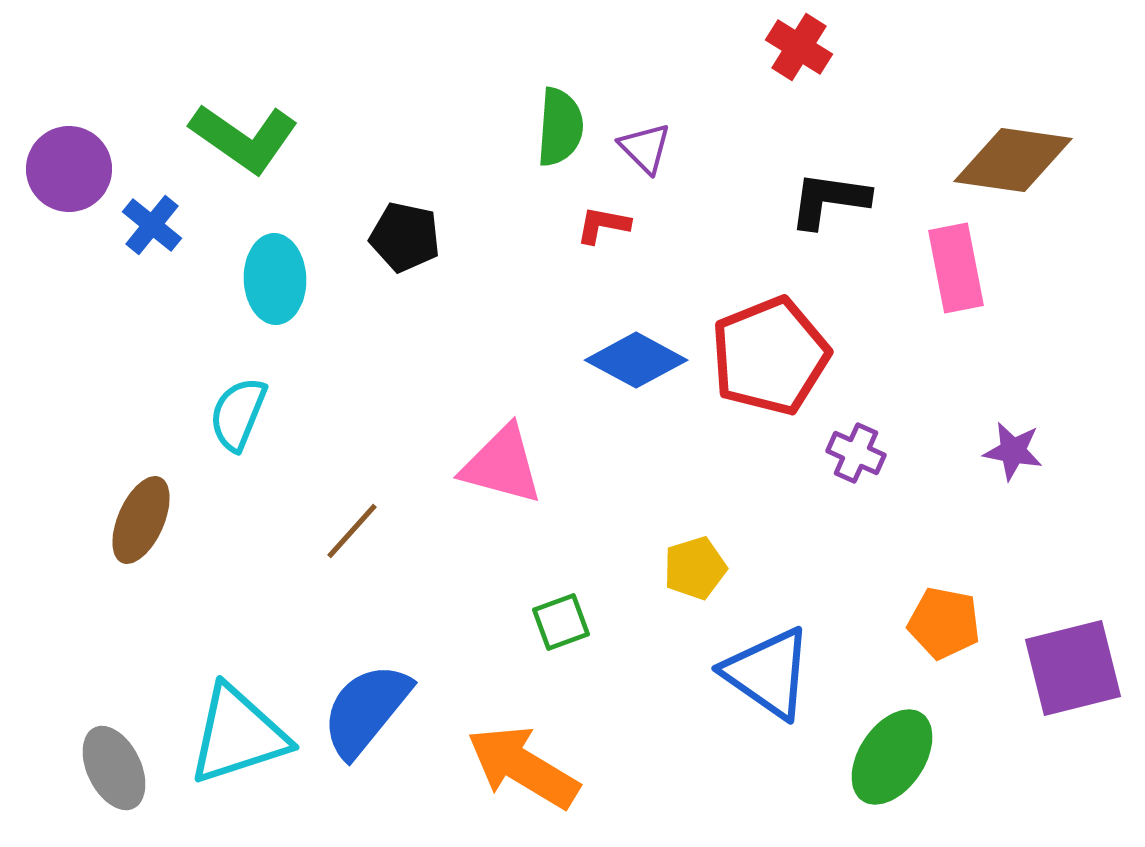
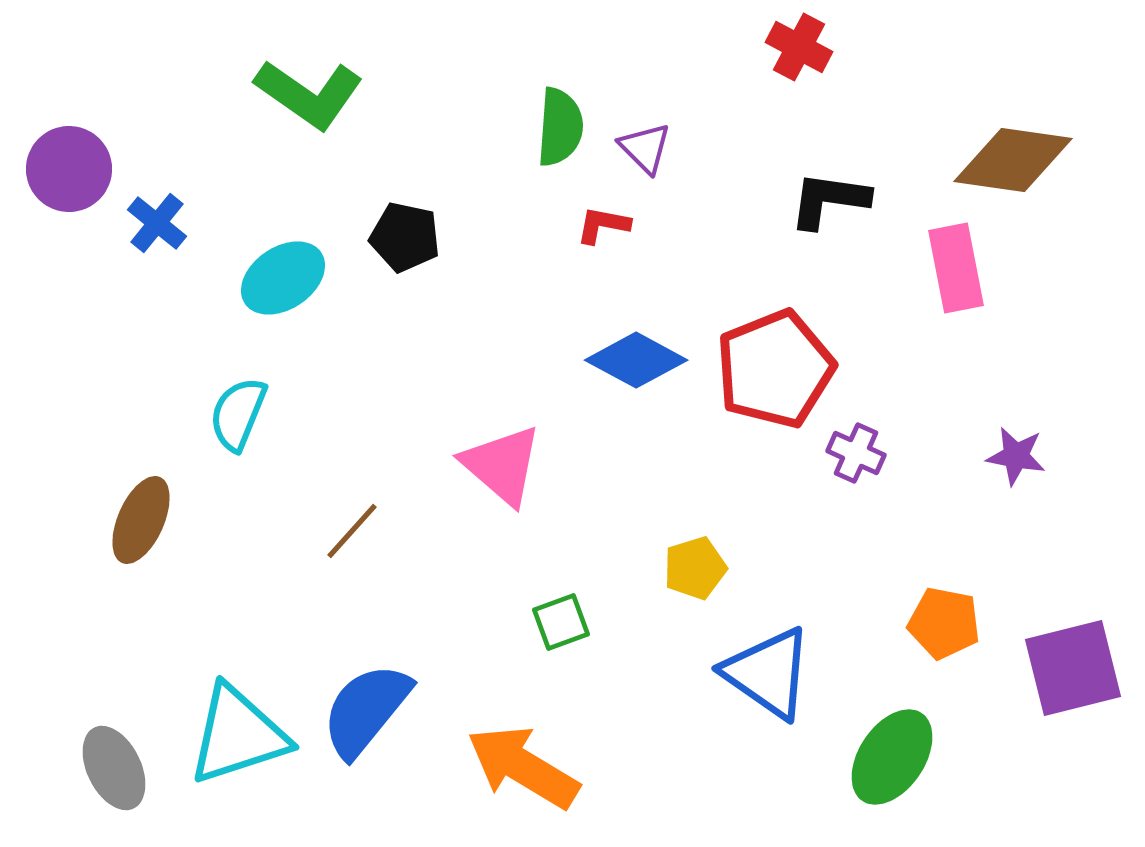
red cross: rotated 4 degrees counterclockwise
green L-shape: moved 65 px right, 44 px up
blue cross: moved 5 px right, 2 px up
cyan ellipse: moved 8 px right, 1 px up; rotated 58 degrees clockwise
red pentagon: moved 5 px right, 13 px down
purple star: moved 3 px right, 5 px down
pink triangle: rotated 26 degrees clockwise
